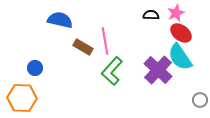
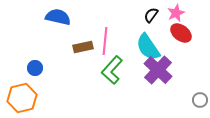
black semicircle: rotated 56 degrees counterclockwise
blue semicircle: moved 2 px left, 3 px up
pink line: rotated 16 degrees clockwise
brown rectangle: rotated 42 degrees counterclockwise
cyan semicircle: moved 32 px left, 10 px up
green L-shape: moved 1 px up
orange hexagon: rotated 16 degrees counterclockwise
